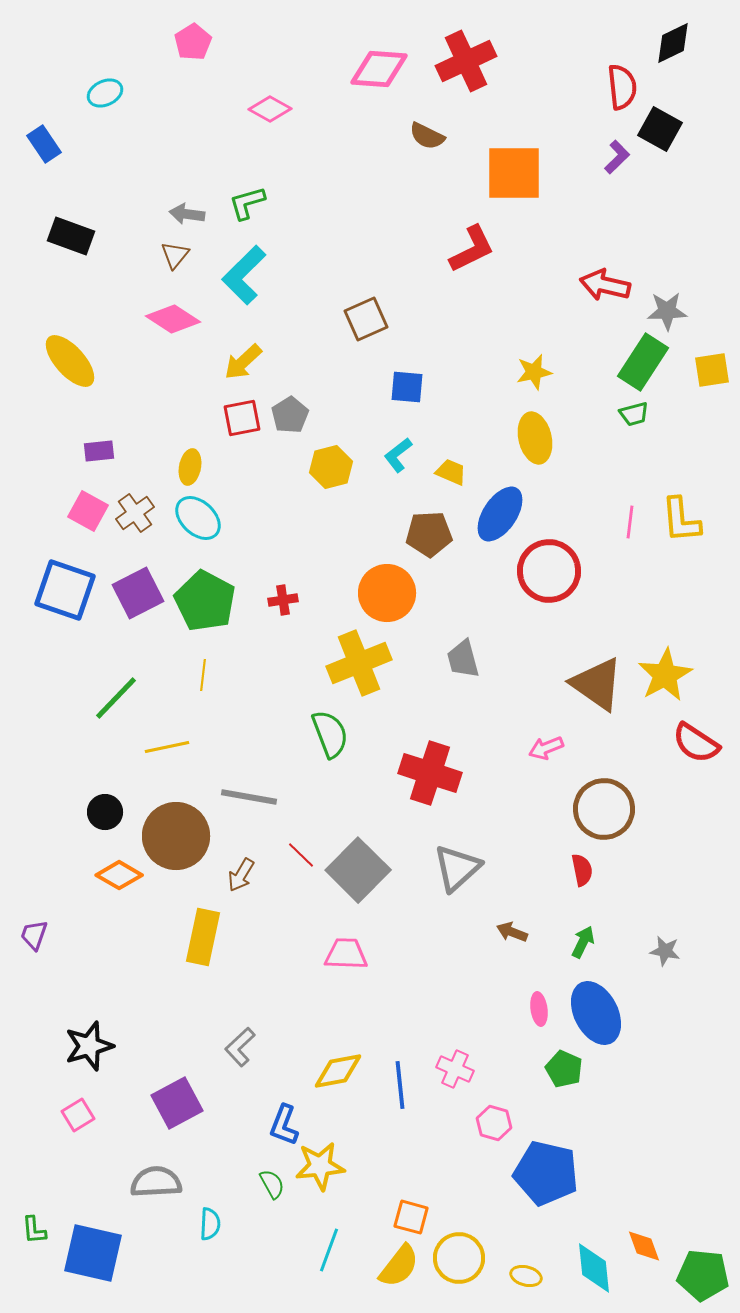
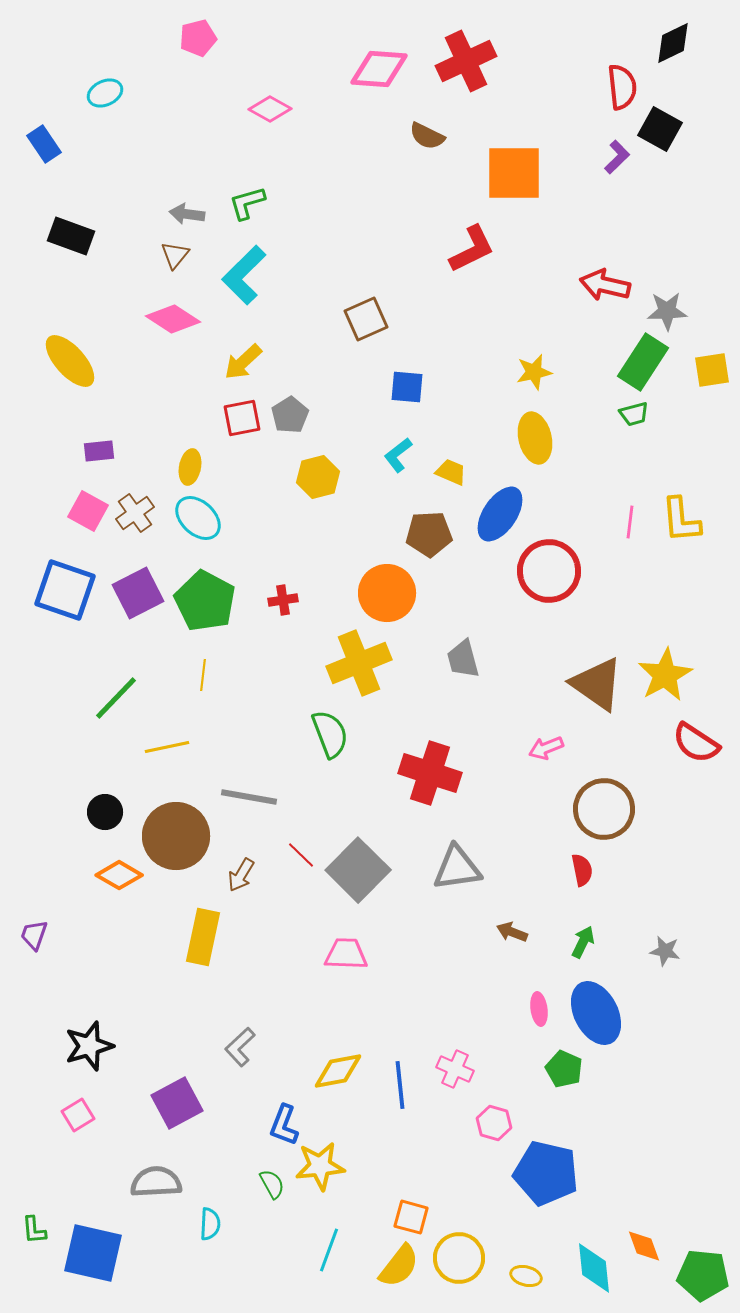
pink pentagon at (193, 42): moved 5 px right, 4 px up; rotated 18 degrees clockwise
yellow hexagon at (331, 467): moved 13 px left, 10 px down
gray triangle at (457, 868): rotated 34 degrees clockwise
